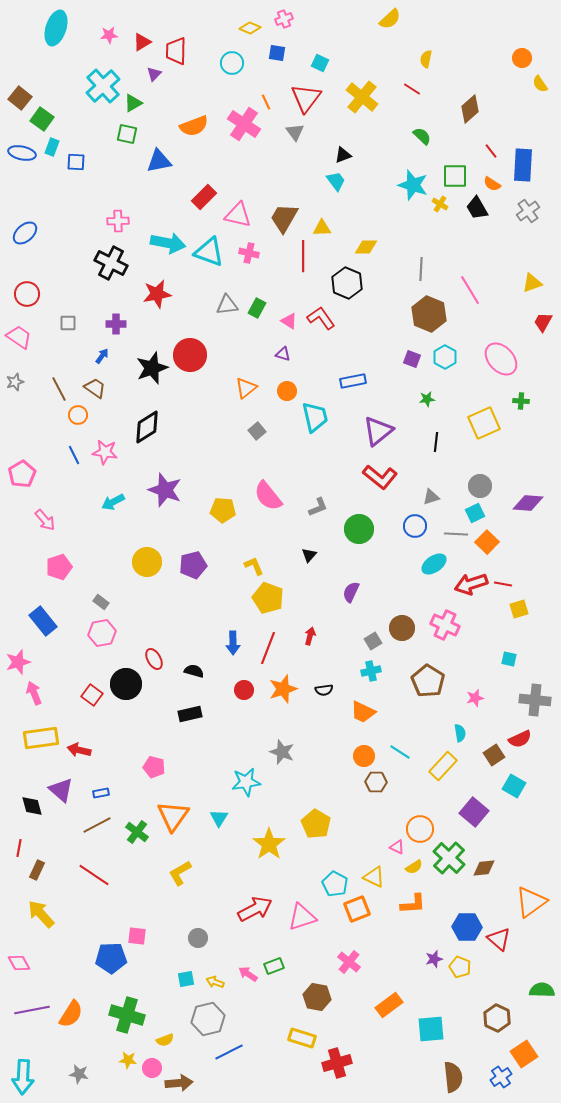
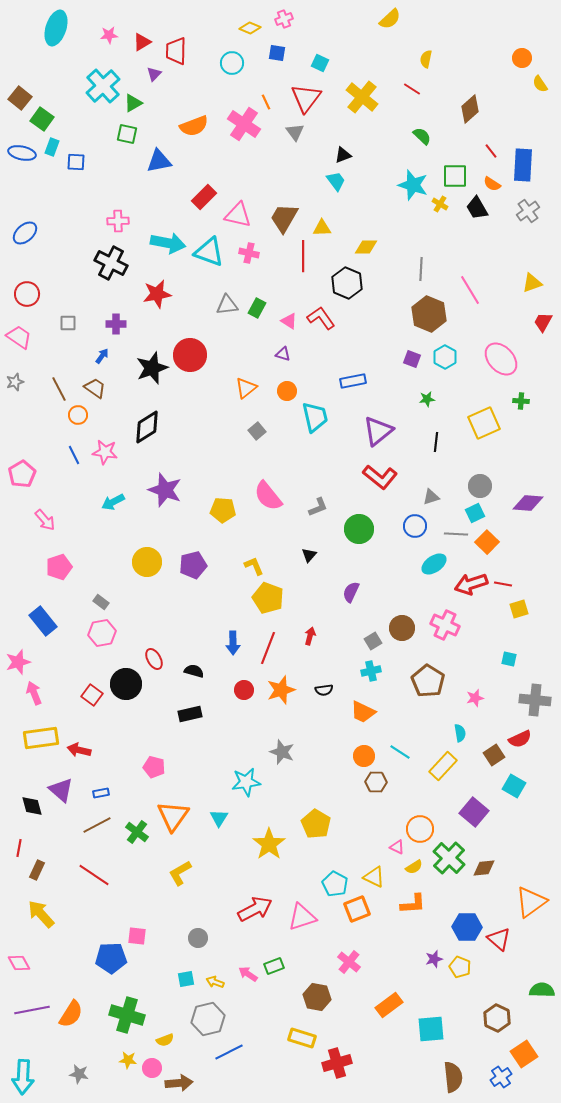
orange star at (283, 689): moved 2 px left, 1 px down
